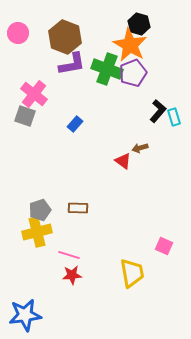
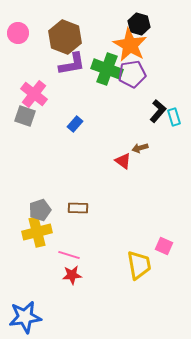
purple pentagon: moved 1 px left, 1 px down; rotated 12 degrees clockwise
yellow trapezoid: moved 7 px right, 8 px up
blue star: moved 2 px down
